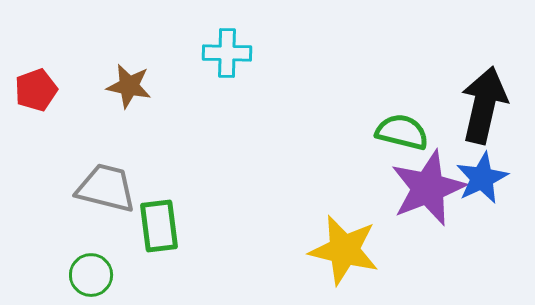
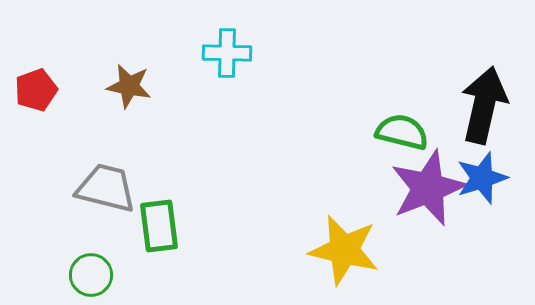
blue star: rotated 8 degrees clockwise
